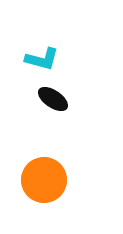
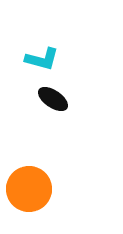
orange circle: moved 15 px left, 9 px down
